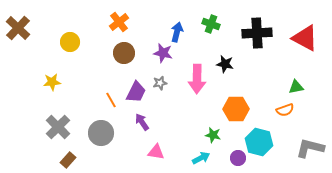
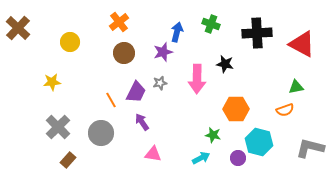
red triangle: moved 3 px left, 6 px down
purple star: moved 1 px up; rotated 30 degrees counterclockwise
pink triangle: moved 3 px left, 2 px down
